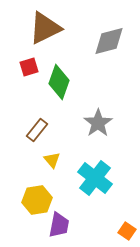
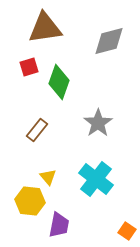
brown triangle: rotated 18 degrees clockwise
yellow triangle: moved 4 px left, 17 px down
cyan cross: moved 1 px right, 1 px down
yellow hexagon: moved 7 px left, 1 px down; rotated 16 degrees clockwise
